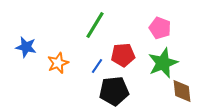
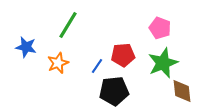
green line: moved 27 px left
